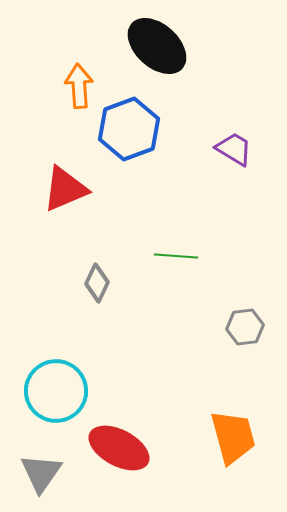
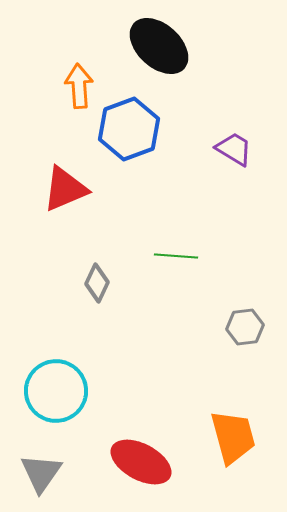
black ellipse: moved 2 px right
red ellipse: moved 22 px right, 14 px down
